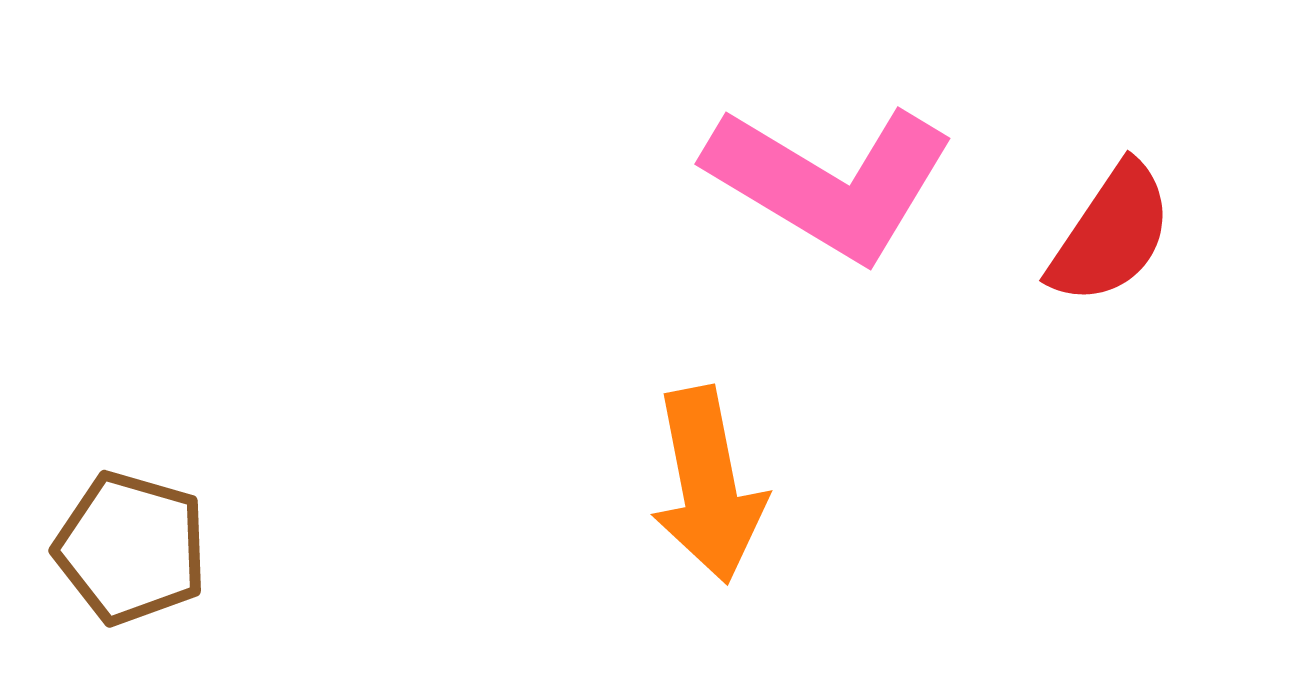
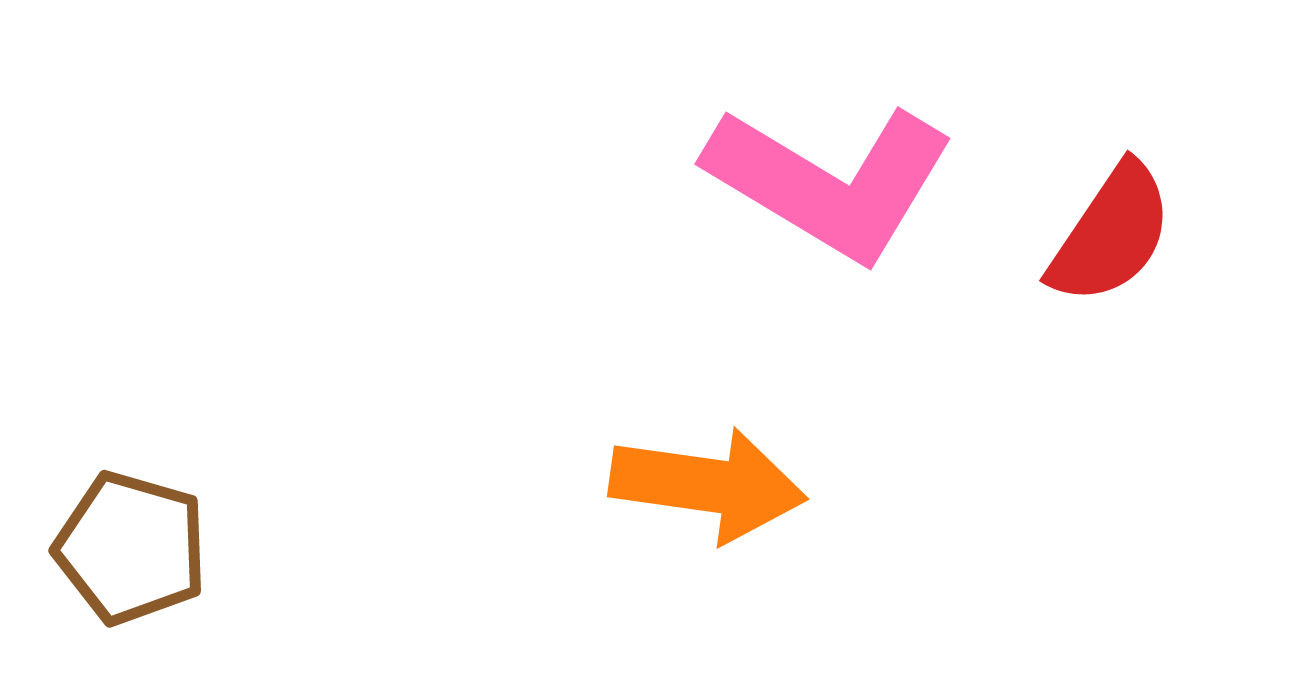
orange arrow: rotated 71 degrees counterclockwise
